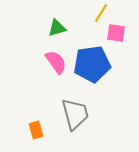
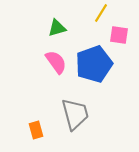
pink square: moved 3 px right, 2 px down
blue pentagon: moved 2 px right; rotated 12 degrees counterclockwise
